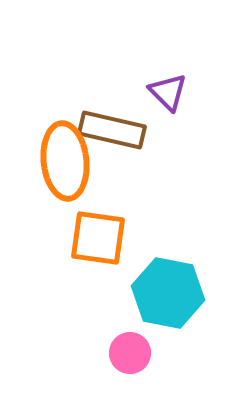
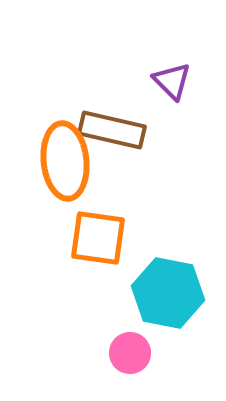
purple triangle: moved 4 px right, 11 px up
